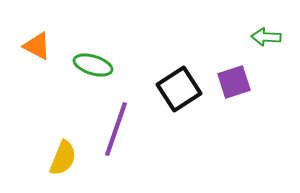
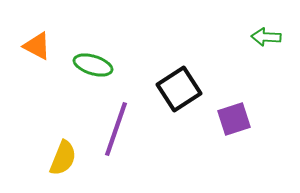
purple square: moved 37 px down
